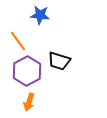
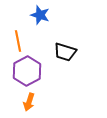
blue star: rotated 12 degrees clockwise
orange line: rotated 25 degrees clockwise
black trapezoid: moved 6 px right, 9 px up
